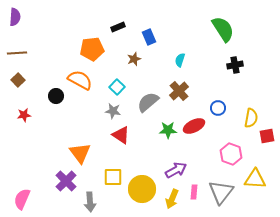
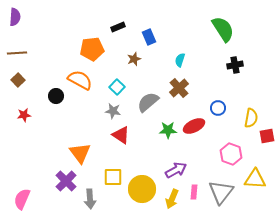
brown cross: moved 3 px up
gray arrow: moved 3 px up
